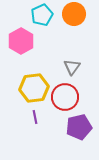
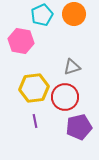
pink hexagon: rotated 20 degrees counterclockwise
gray triangle: rotated 36 degrees clockwise
purple line: moved 4 px down
